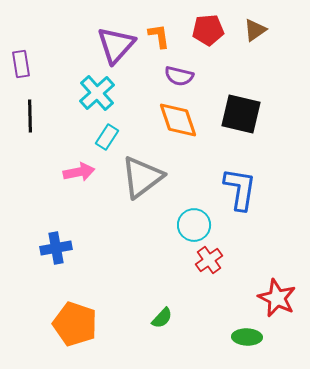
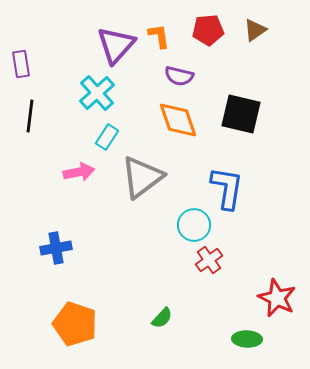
black line: rotated 8 degrees clockwise
blue L-shape: moved 13 px left, 1 px up
green ellipse: moved 2 px down
